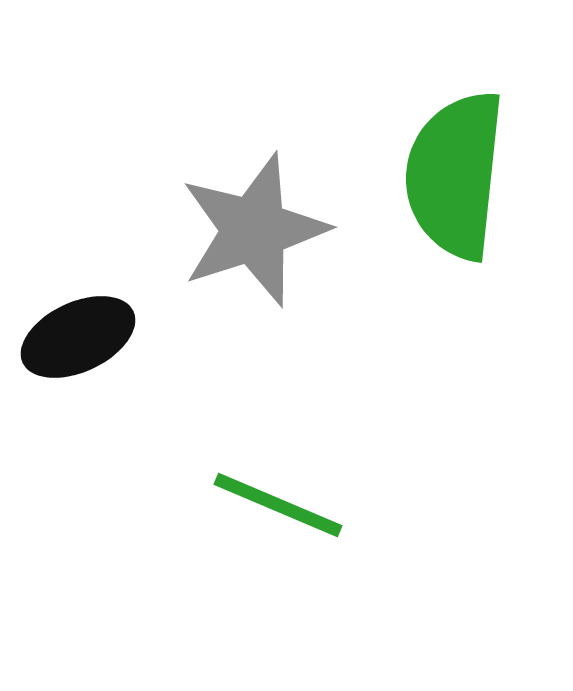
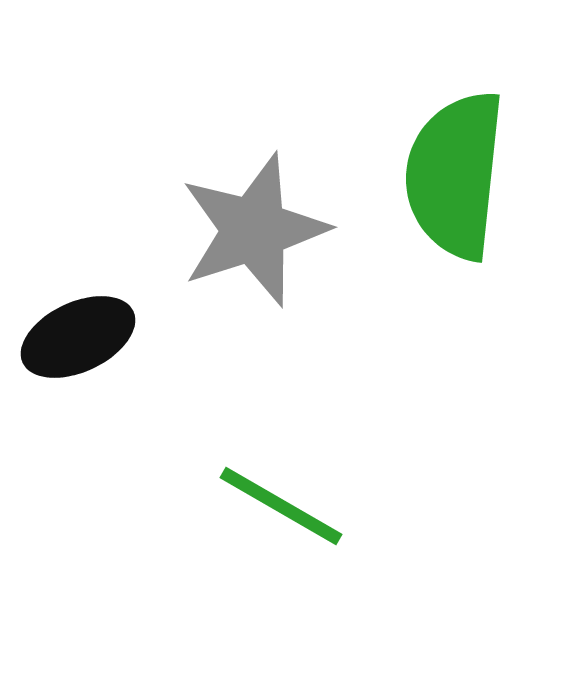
green line: moved 3 px right, 1 px down; rotated 7 degrees clockwise
